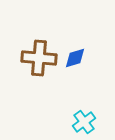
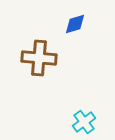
blue diamond: moved 34 px up
